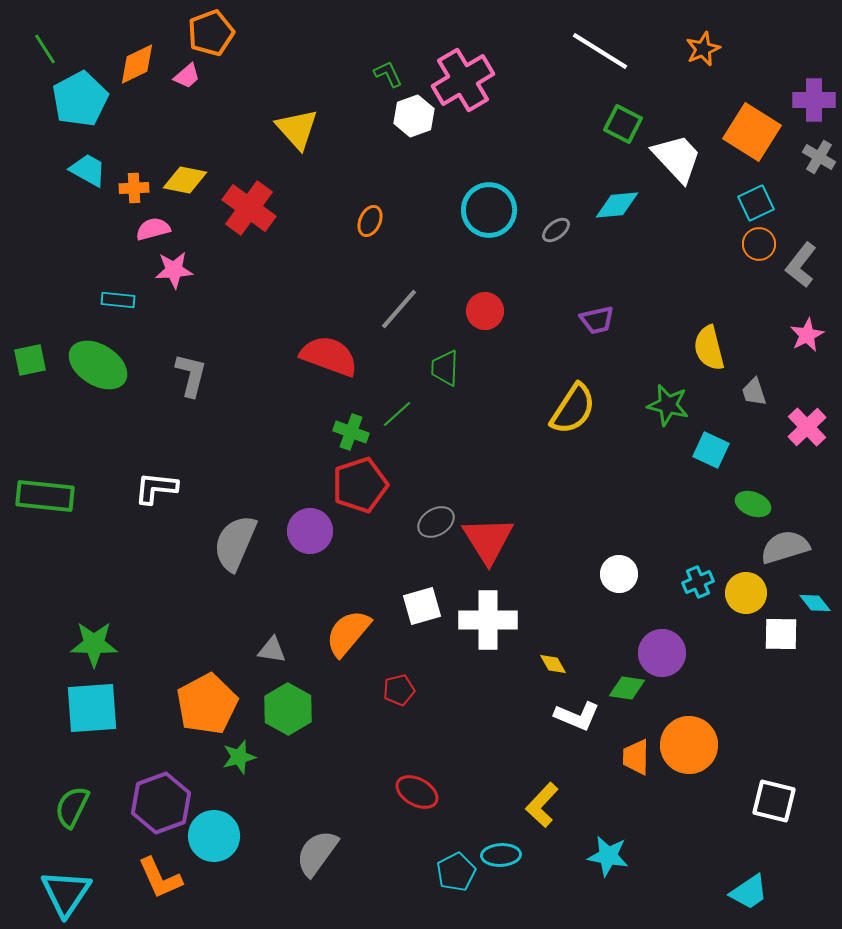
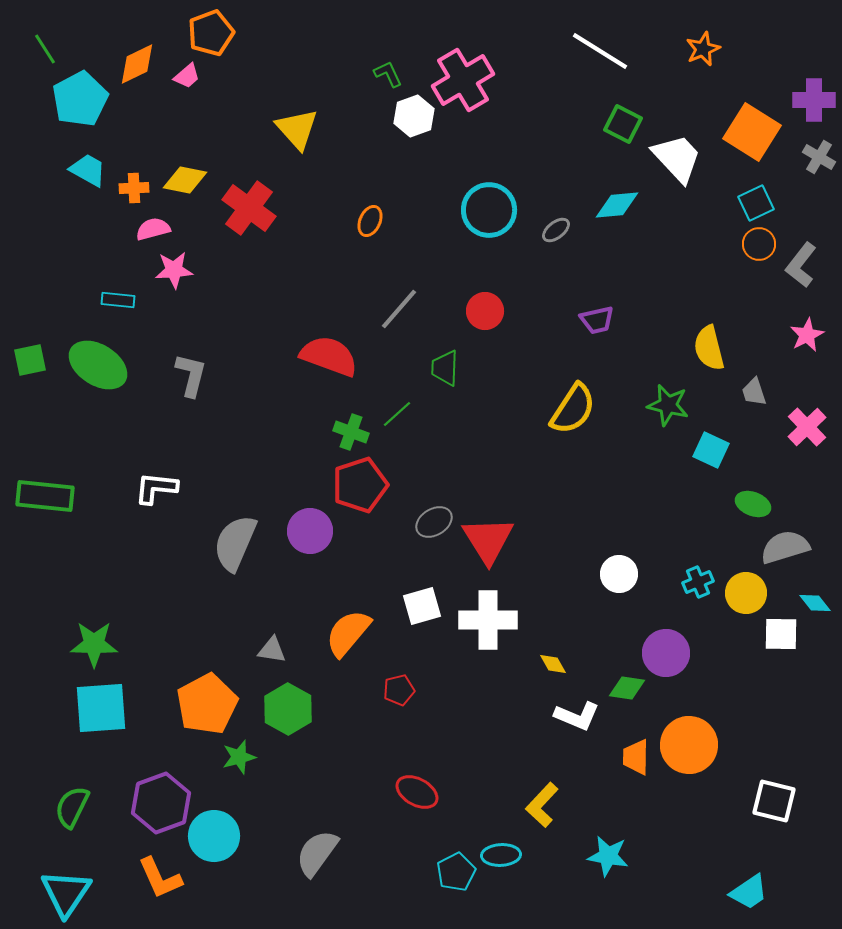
gray ellipse at (436, 522): moved 2 px left
purple circle at (662, 653): moved 4 px right
cyan square at (92, 708): moved 9 px right
